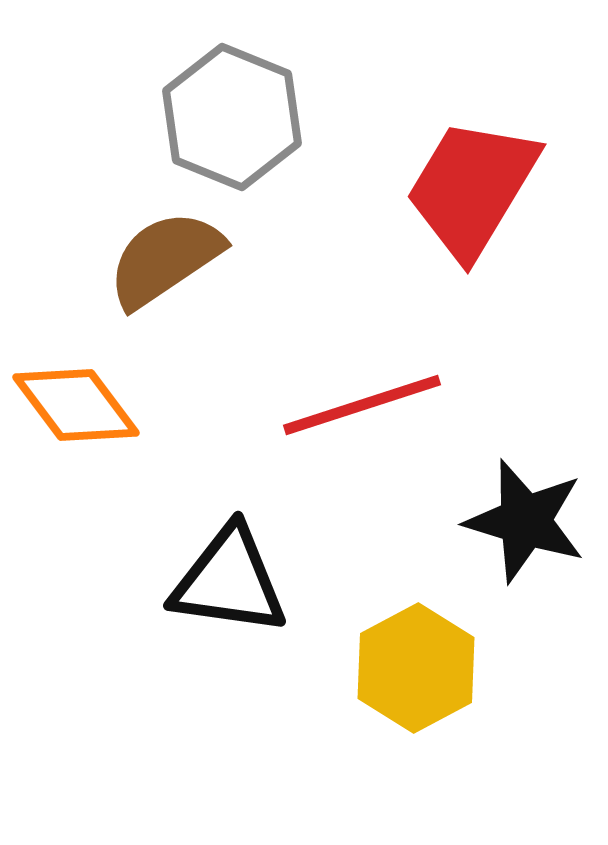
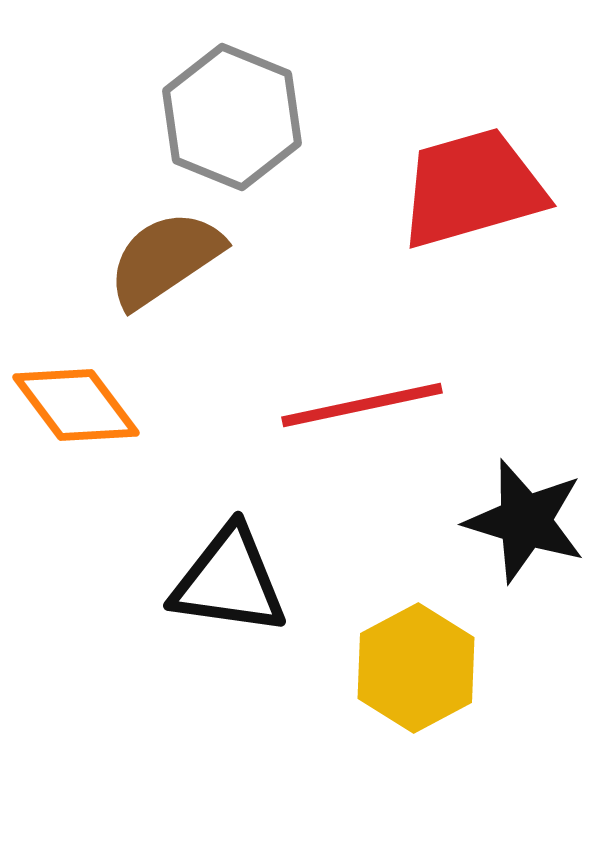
red trapezoid: rotated 43 degrees clockwise
red line: rotated 6 degrees clockwise
